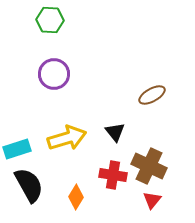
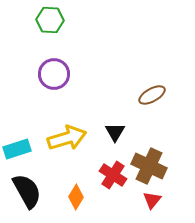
black triangle: rotated 10 degrees clockwise
red cross: rotated 24 degrees clockwise
black semicircle: moved 2 px left, 6 px down
